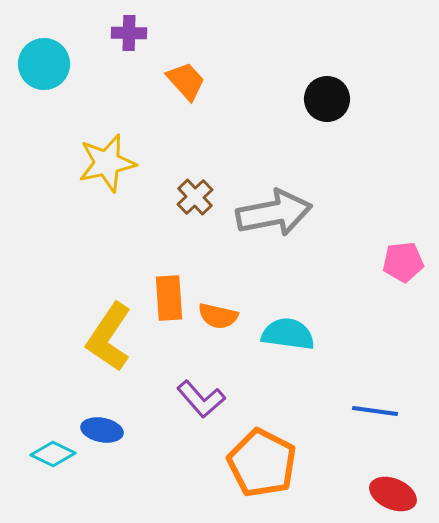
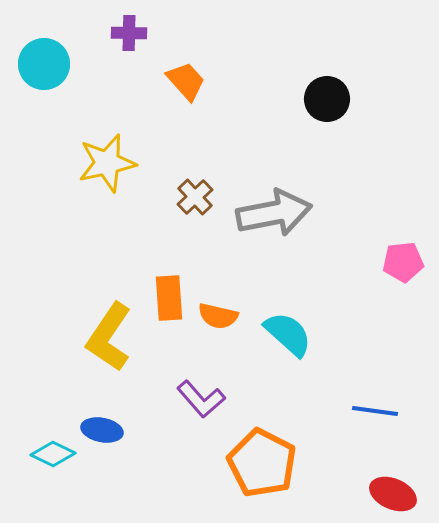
cyan semicircle: rotated 34 degrees clockwise
